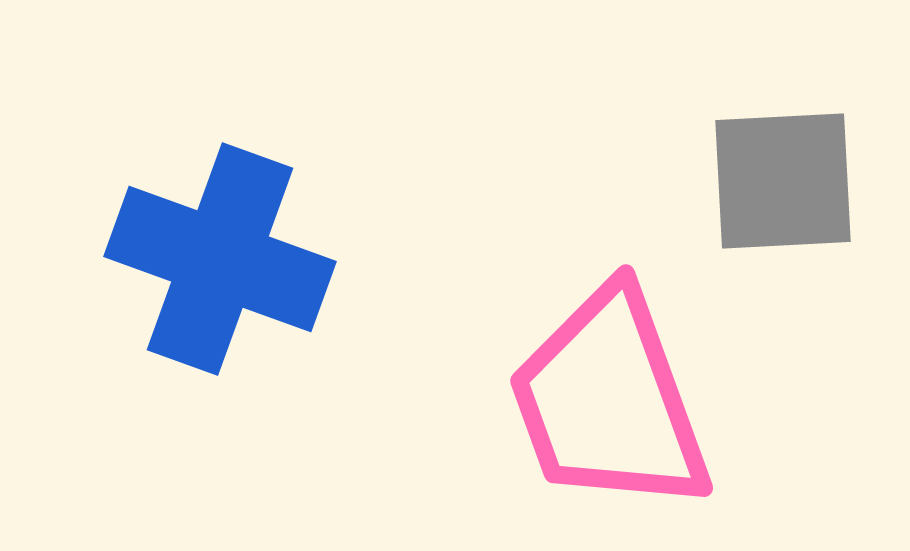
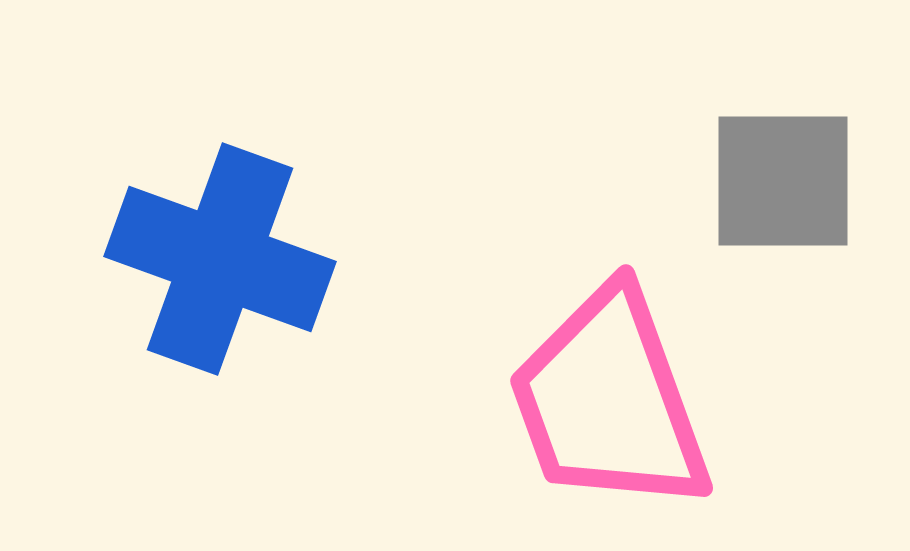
gray square: rotated 3 degrees clockwise
